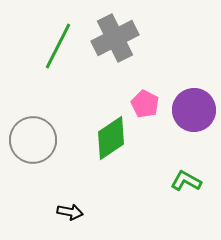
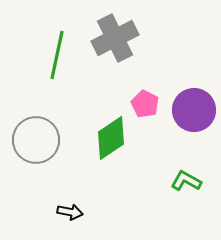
green line: moved 1 px left, 9 px down; rotated 15 degrees counterclockwise
gray circle: moved 3 px right
